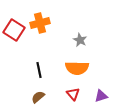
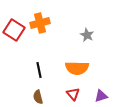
gray star: moved 7 px right, 5 px up
brown semicircle: rotated 64 degrees counterclockwise
